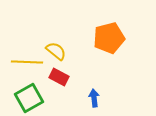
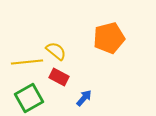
yellow line: rotated 8 degrees counterclockwise
blue arrow: moved 10 px left; rotated 48 degrees clockwise
